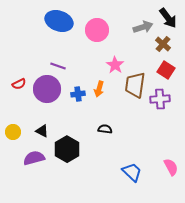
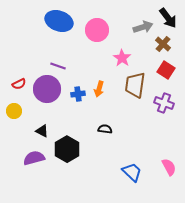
pink star: moved 7 px right, 7 px up
purple cross: moved 4 px right, 4 px down; rotated 24 degrees clockwise
yellow circle: moved 1 px right, 21 px up
pink semicircle: moved 2 px left
